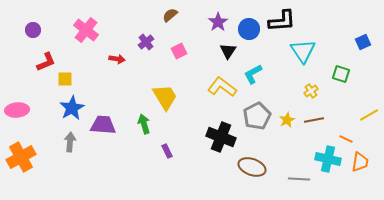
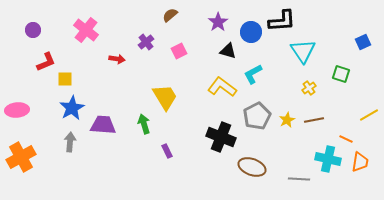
blue circle: moved 2 px right, 3 px down
black triangle: rotated 48 degrees counterclockwise
yellow cross: moved 2 px left, 3 px up
